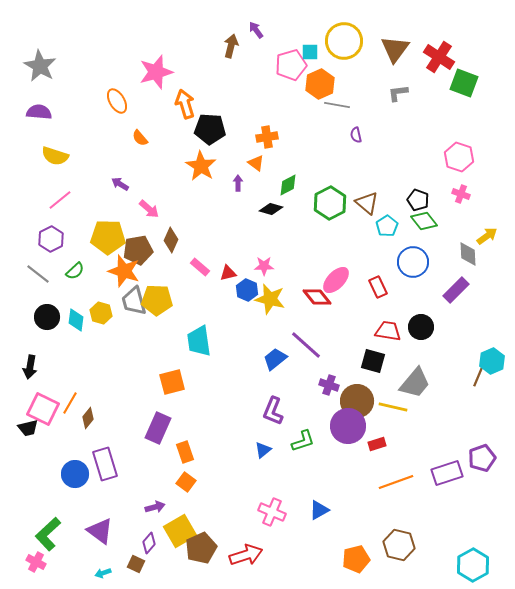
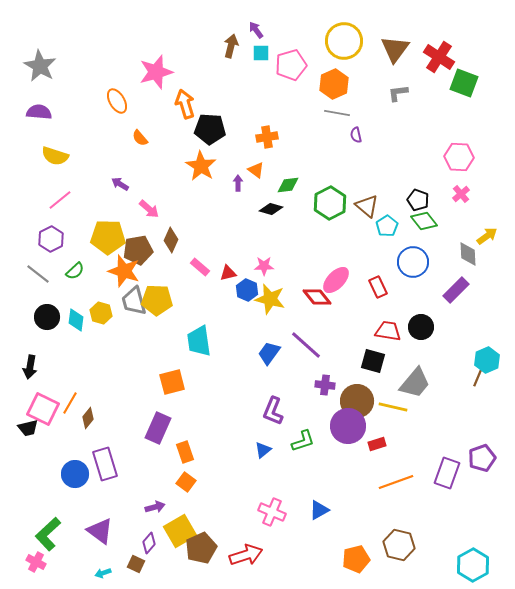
cyan square at (310, 52): moved 49 px left, 1 px down
orange hexagon at (320, 84): moved 14 px right
gray line at (337, 105): moved 8 px down
pink hexagon at (459, 157): rotated 16 degrees counterclockwise
orange triangle at (256, 163): moved 7 px down
green diamond at (288, 185): rotated 20 degrees clockwise
pink cross at (461, 194): rotated 30 degrees clockwise
brown triangle at (367, 203): moved 3 px down
blue trapezoid at (275, 359): moved 6 px left, 6 px up; rotated 15 degrees counterclockwise
cyan hexagon at (492, 361): moved 5 px left, 1 px up
purple cross at (329, 385): moved 4 px left; rotated 12 degrees counterclockwise
purple rectangle at (447, 473): rotated 52 degrees counterclockwise
